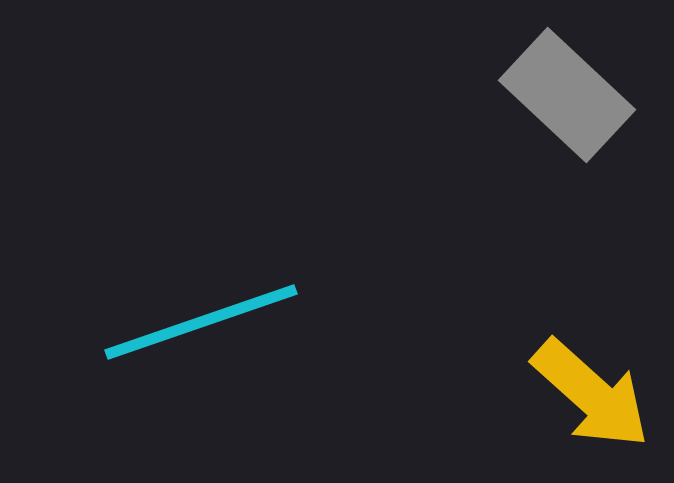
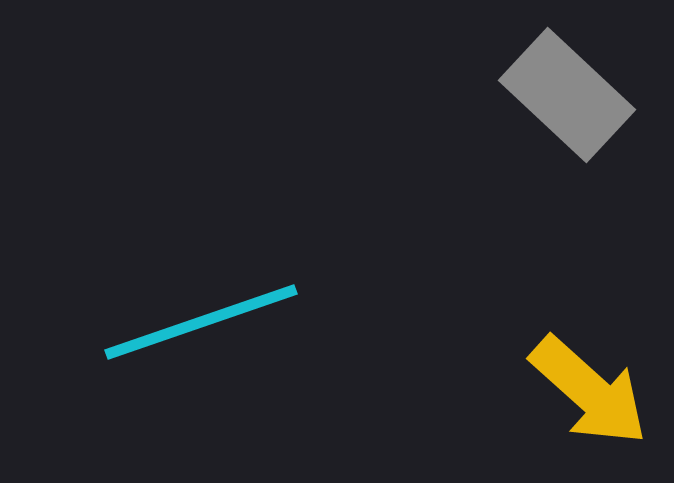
yellow arrow: moved 2 px left, 3 px up
